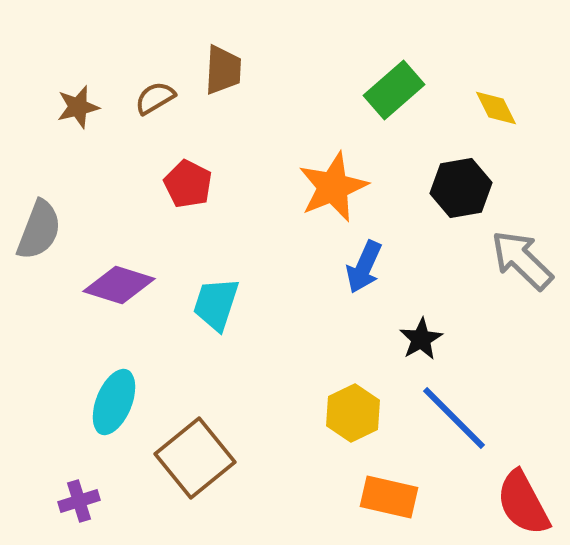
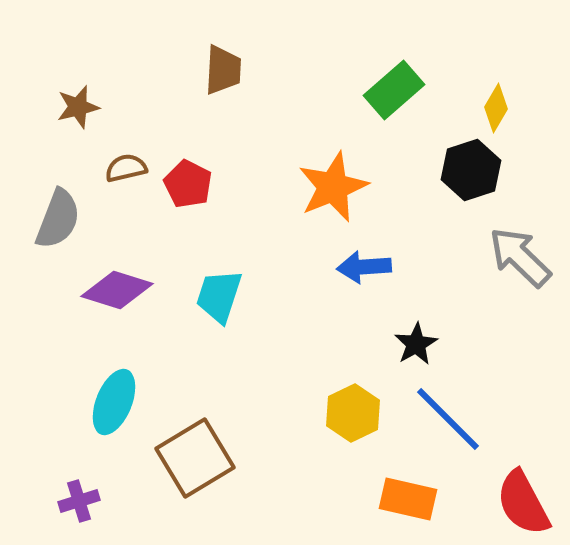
brown semicircle: moved 29 px left, 70 px down; rotated 18 degrees clockwise
yellow diamond: rotated 57 degrees clockwise
black hexagon: moved 10 px right, 18 px up; rotated 8 degrees counterclockwise
gray semicircle: moved 19 px right, 11 px up
gray arrow: moved 2 px left, 3 px up
blue arrow: rotated 62 degrees clockwise
purple diamond: moved 2 px left, 5 px down
cyan trapezoid: moved 3 px right, 8 px up
black star: moved 5 px left, 5 px down
blue line: moved 6 px left, 1 px down
brown square: rotated 8 degrees clockwise
orange rectangle: moved 19 px right, 2 px down
